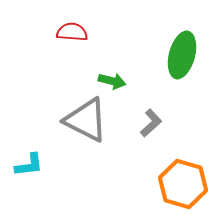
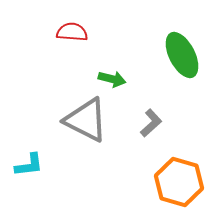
green ellipse: rotated 42 degrees counterclockwise
green arrow: moved 2 px up
orange hexagon: moved 4 px left, 2 px up
